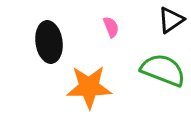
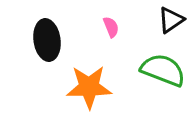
black ellipse: moved 2 px left, 2 px up
